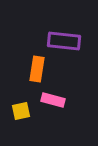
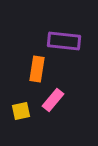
pink rectangle: rotated 65 degrees counterclockwise
